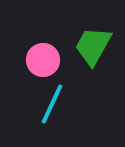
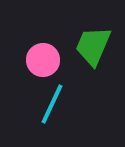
green trapezoid: rotated 6 degrees counterclockwise
